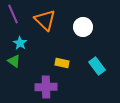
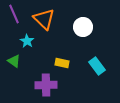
purple line: moved 1 px right
orange triangle: moved 1 px left, 1 px up
cyan star: moved 7 px right, 2 px up
purple cross: moved 2 px up
